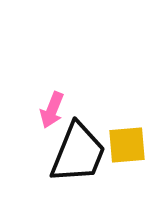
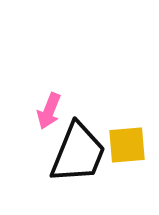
pink arrow: moved 3 px left, 1 px down
